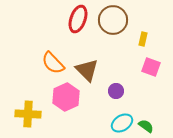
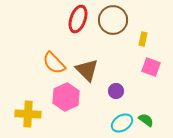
orange semicircle: moved 1 px right
green semicircle: moved 6 px up
